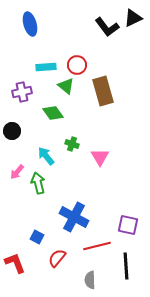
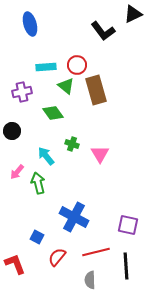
black triangle: moved 4 px up
black L-shape: moved 4 px left, 4 px down
brown rectangle: moved 7 px left, 1 px up
pink triangle: moved 3 px up
red line: moved 1 px left, 6 px down
red semicircle: moved 1 px up
red L-shape: moved 1 px down
